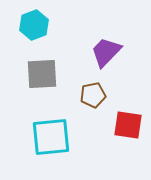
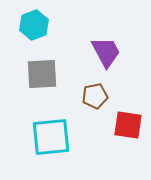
purple trapezoid: rotated 108 degrees clockwise
brown pentagon: moved 2 px right, 1 px down
